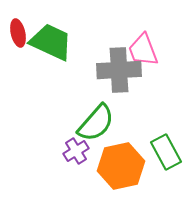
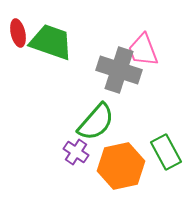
green trapezoid: rotated 6 degrees counterclockwise
gray cross: rotated 21 degrees clockwise
green semicircle: moved 1 px up
purple cross: moved 1 px down; rotated 25 degrees counterclockwise
